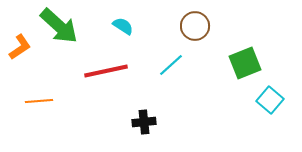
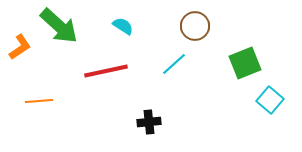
cyan line: moved 3 px right, 1 px up
black cross: moved 5 px right
